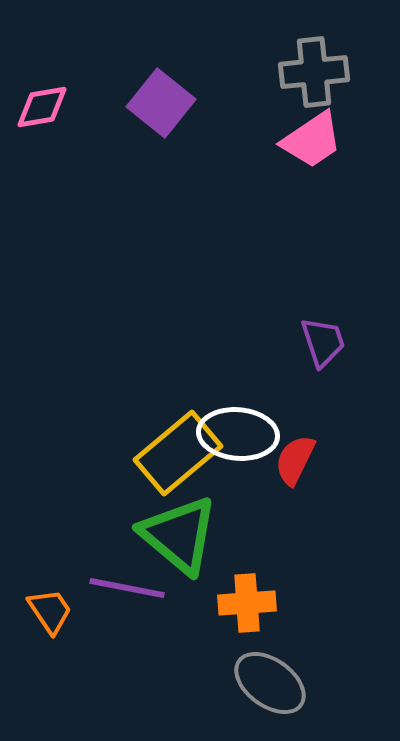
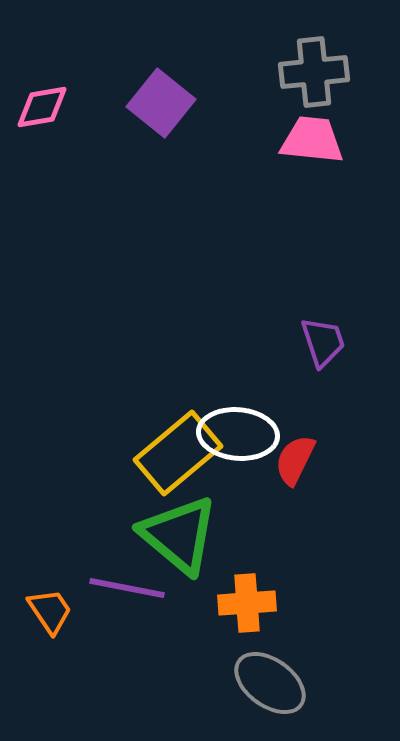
pink trapezoid: rotated 140 degrees counterclockwise
